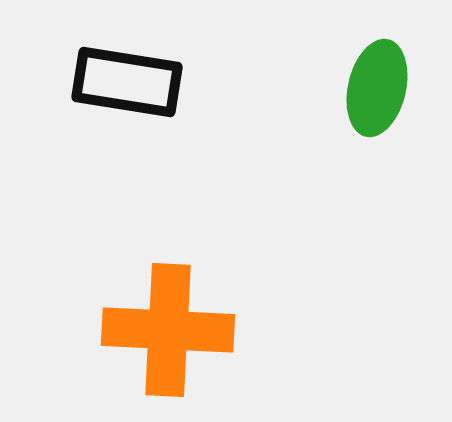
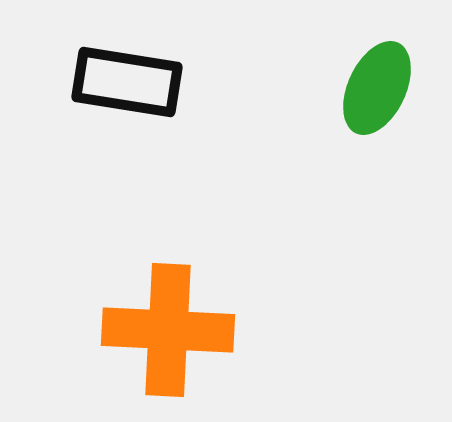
green ellipse: rotated 12 degrees clockwise
